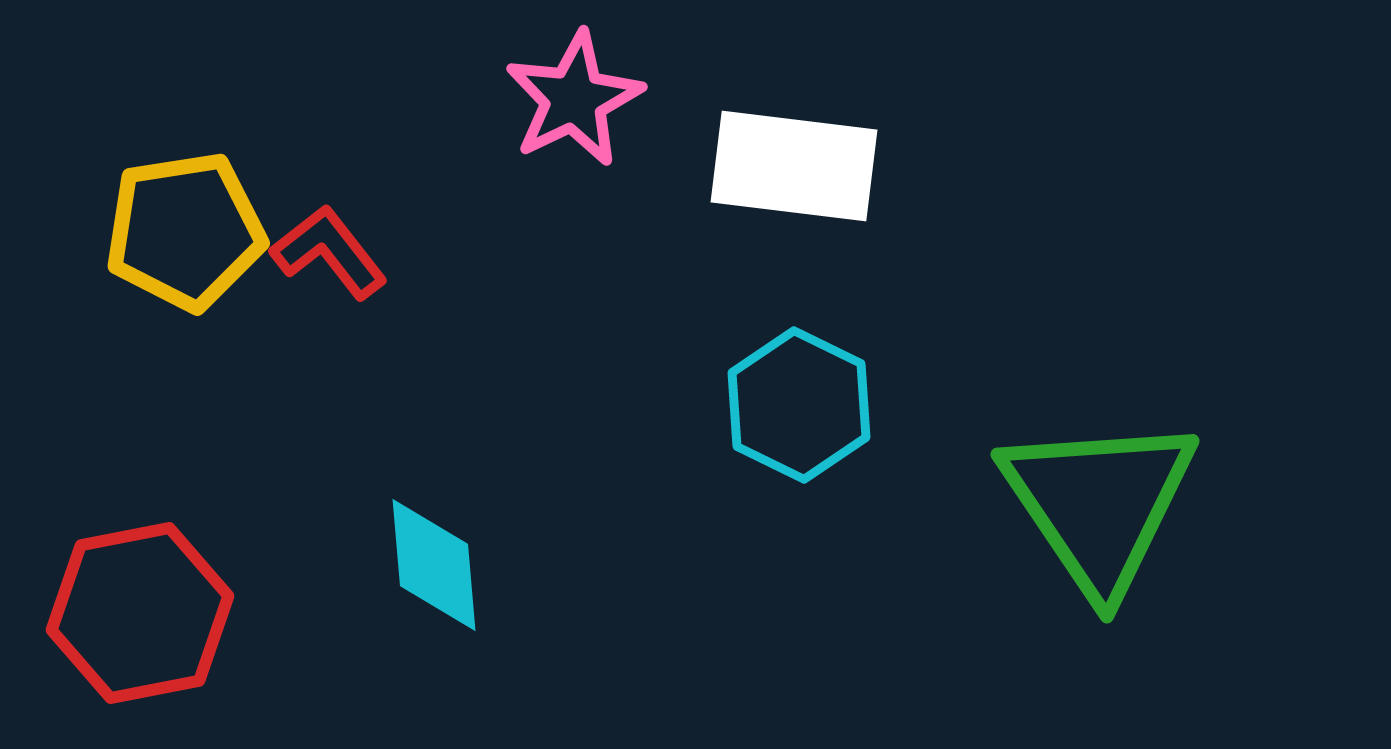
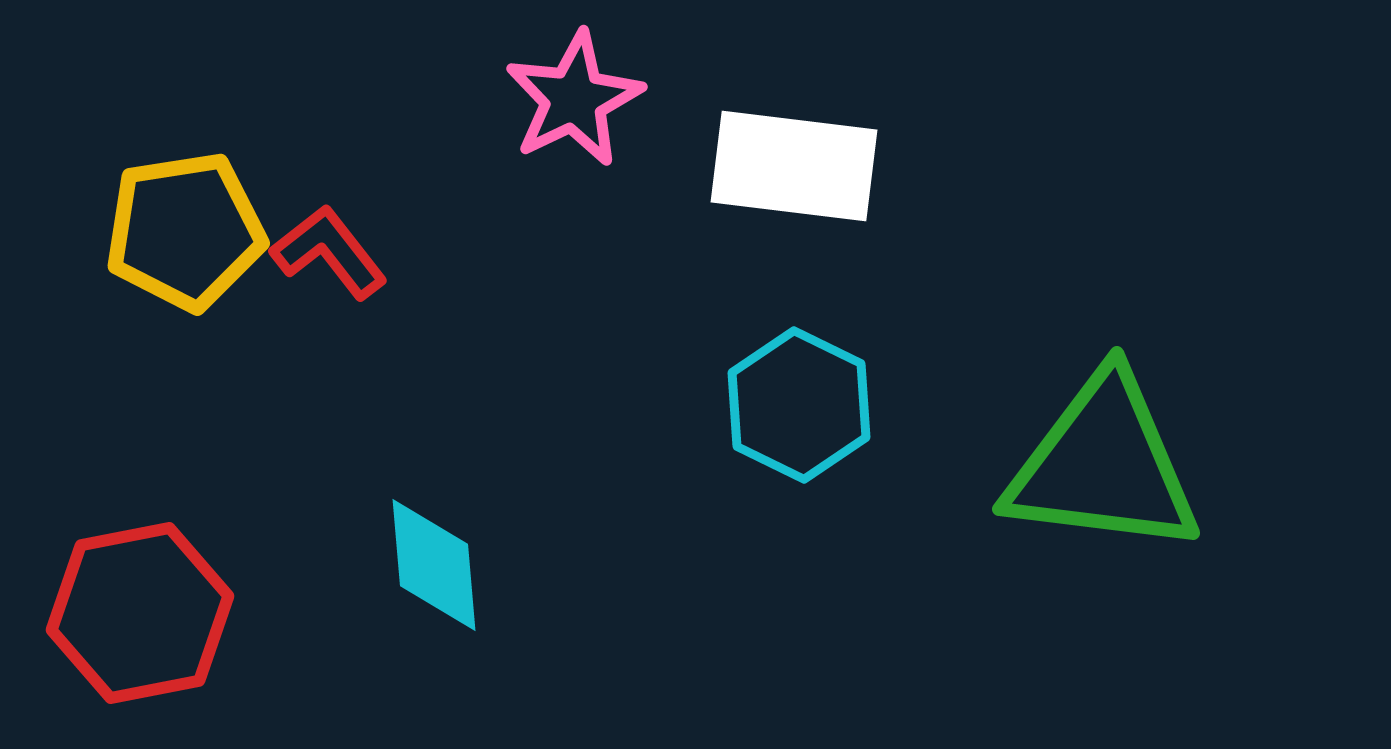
green triangle: moved 4 px right, 39 px up; rotated 49 degrees counterclockwise
